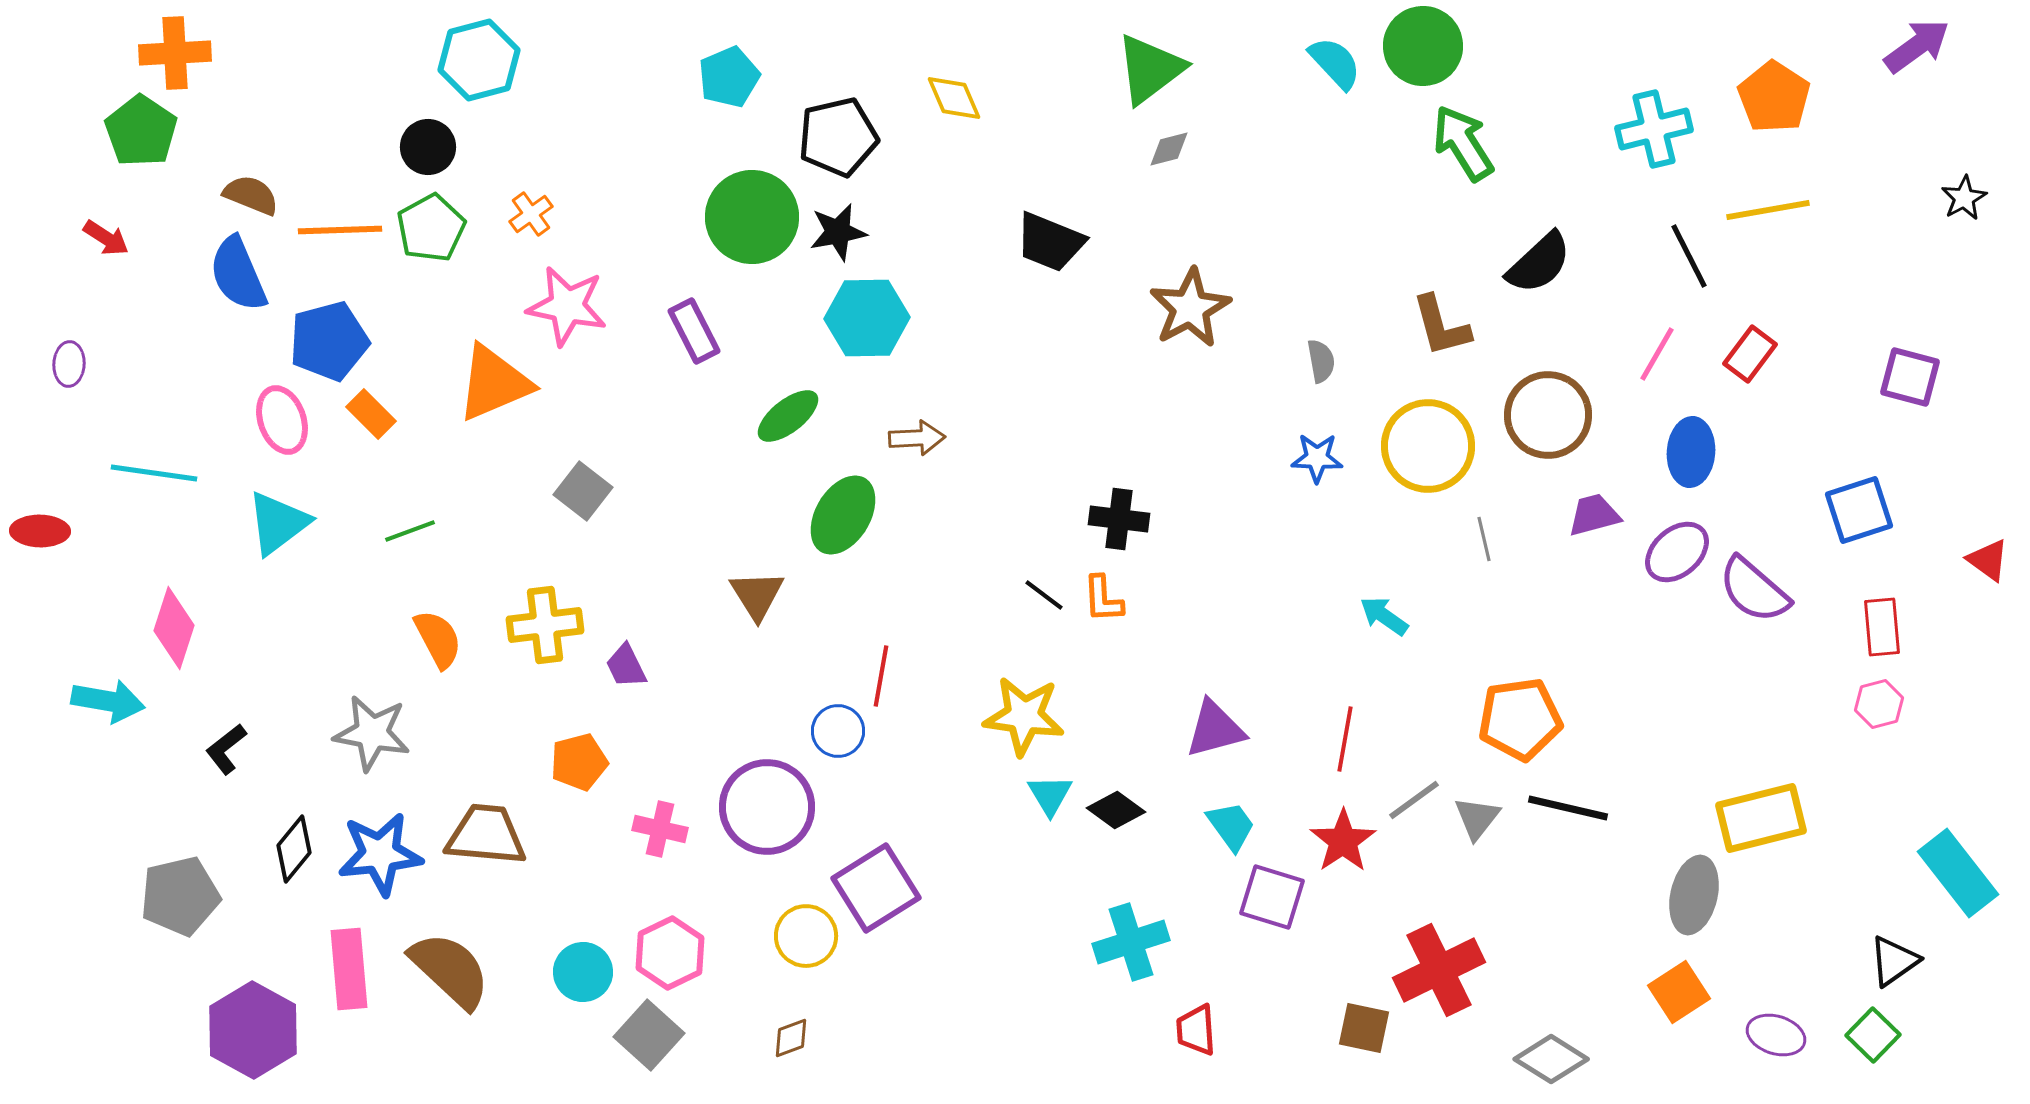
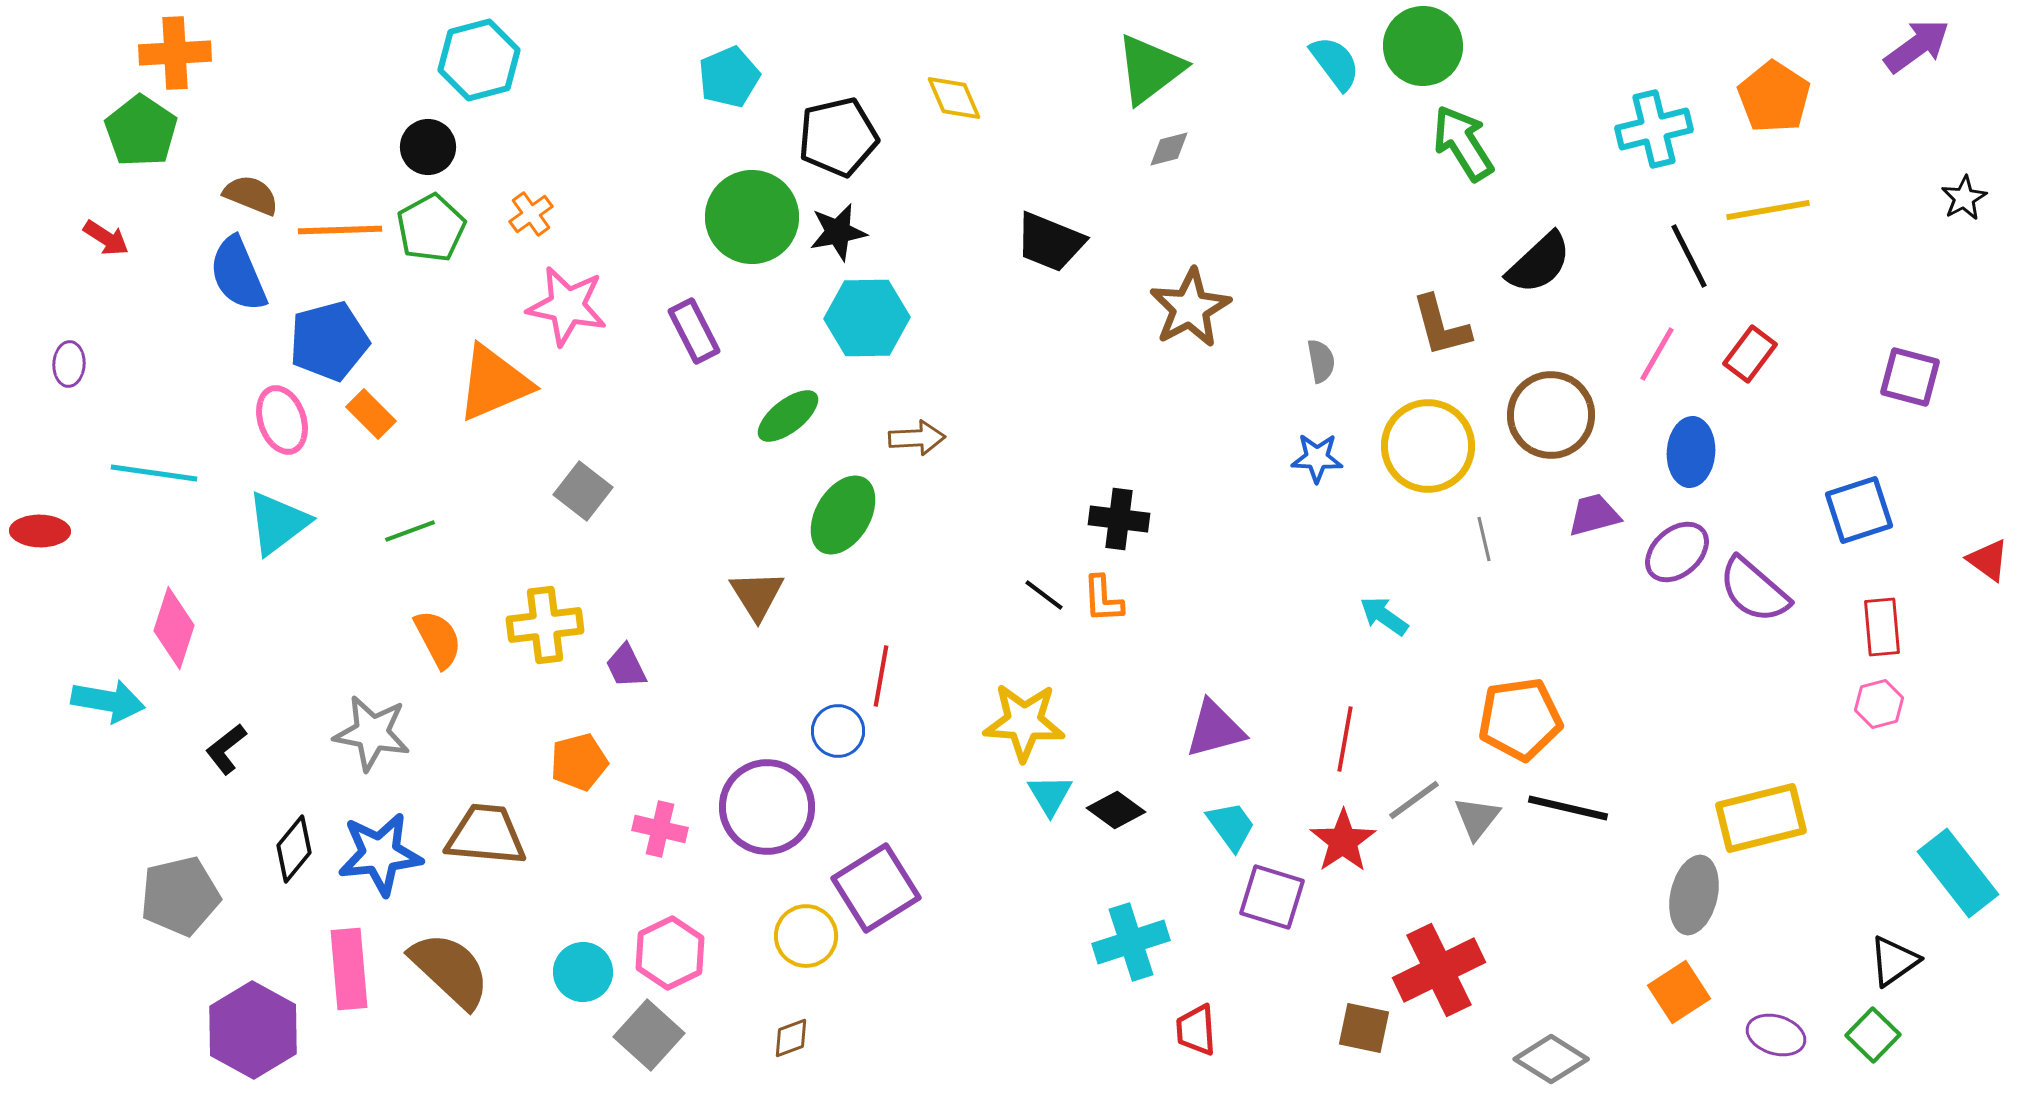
cyan semicircle at (1335, 63): rotated 6 degrees clockwise
brown circle at (1548, 415): moved 3 px right
yellow star at (1024, 716): moved 6 px down; rotated 4 degrees counterclockwise
